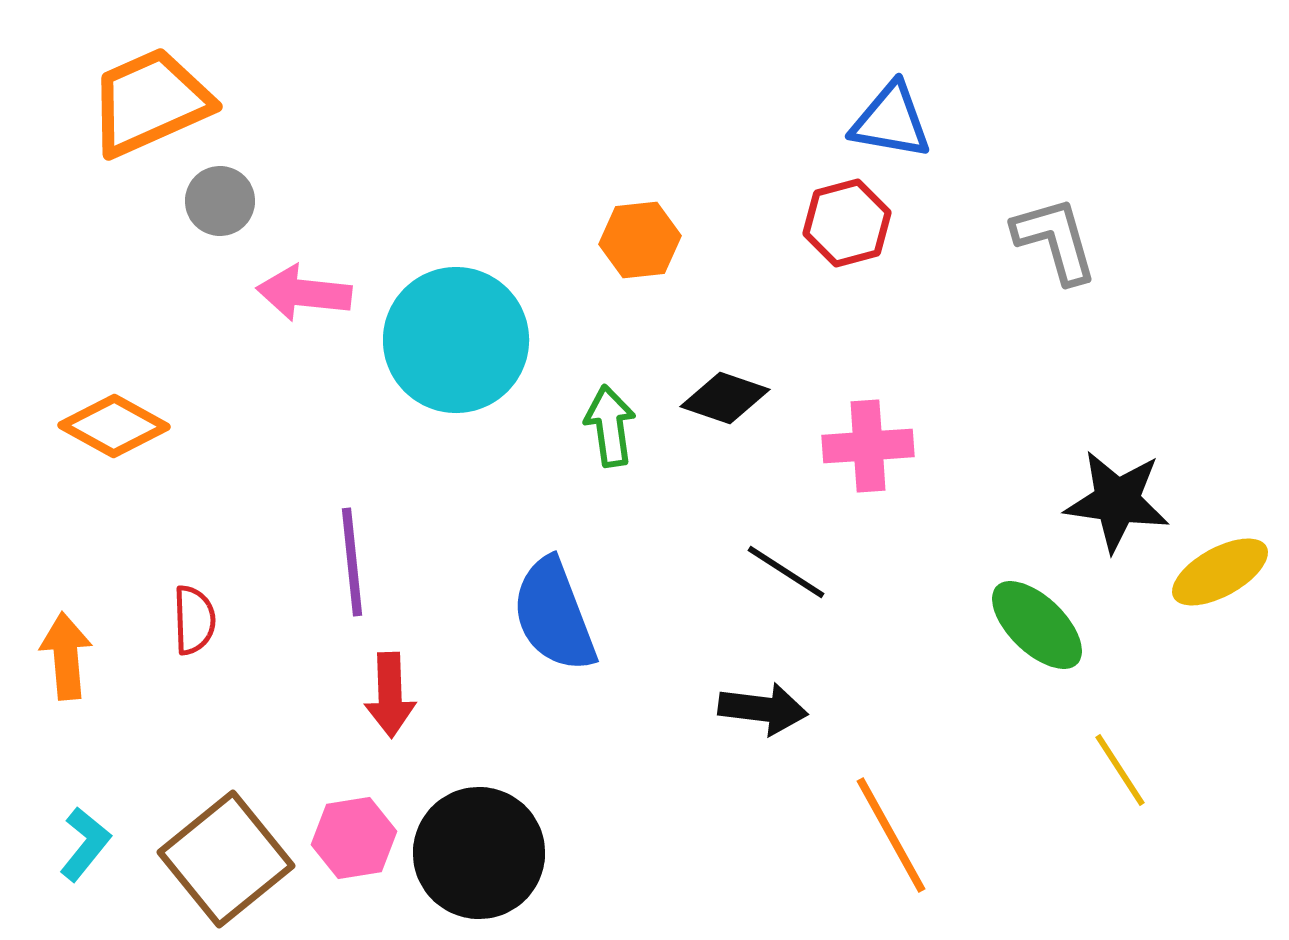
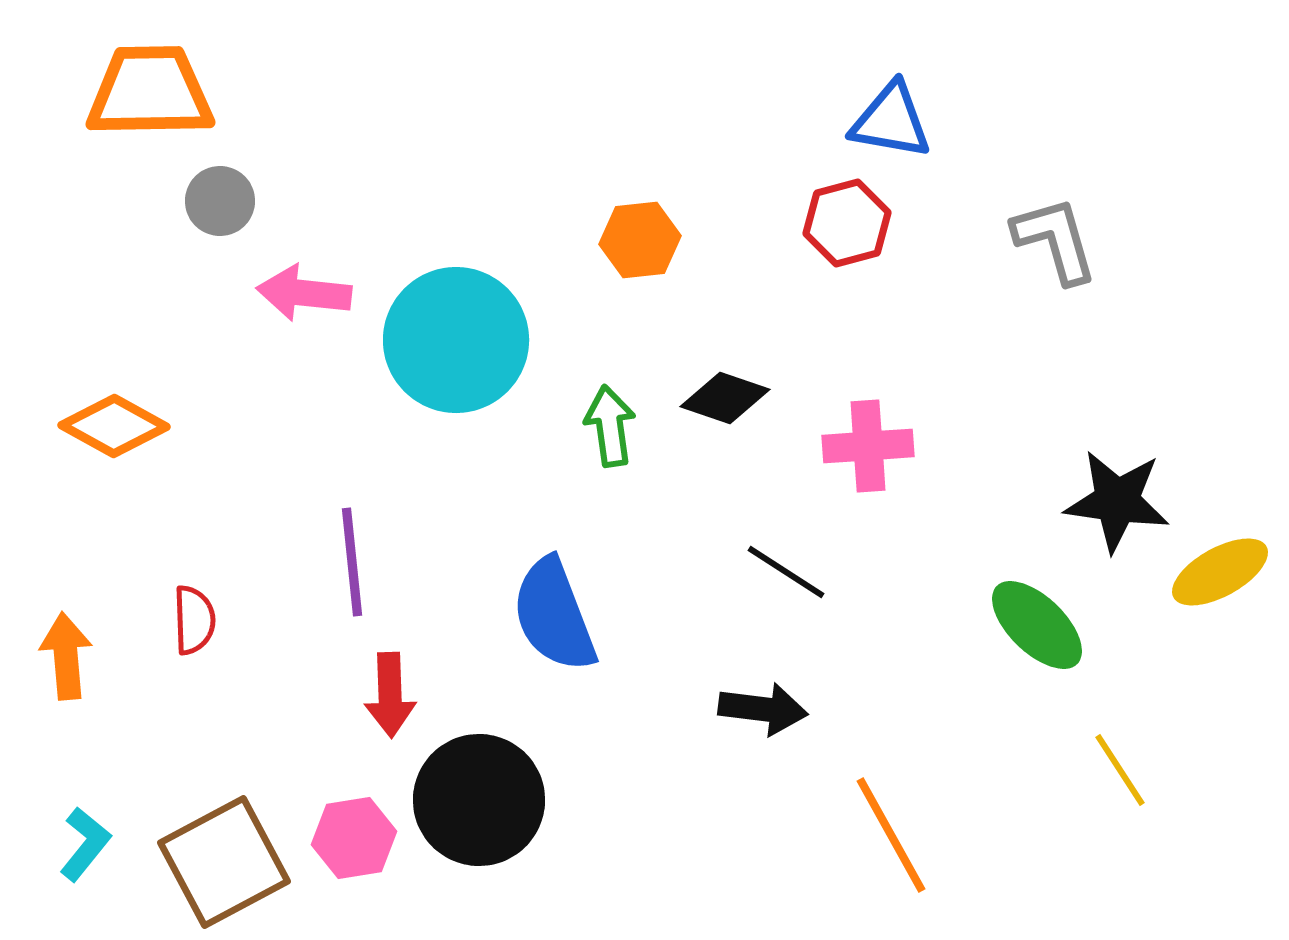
orange trapezoid: moved 10 px up; rotated 23 degrees clockwise
black circle: moved 53 px up
brown square: moved 2 px left, 3 px down; rotated 11 degrees clockwise
